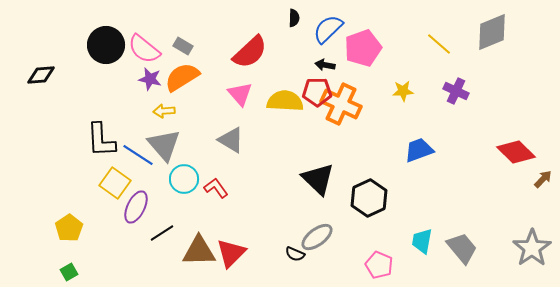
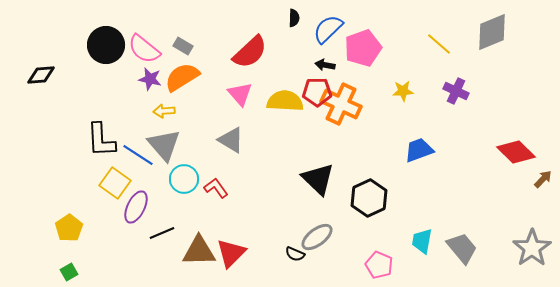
black line at (162, 233): rotated 10 degrees clockwise
